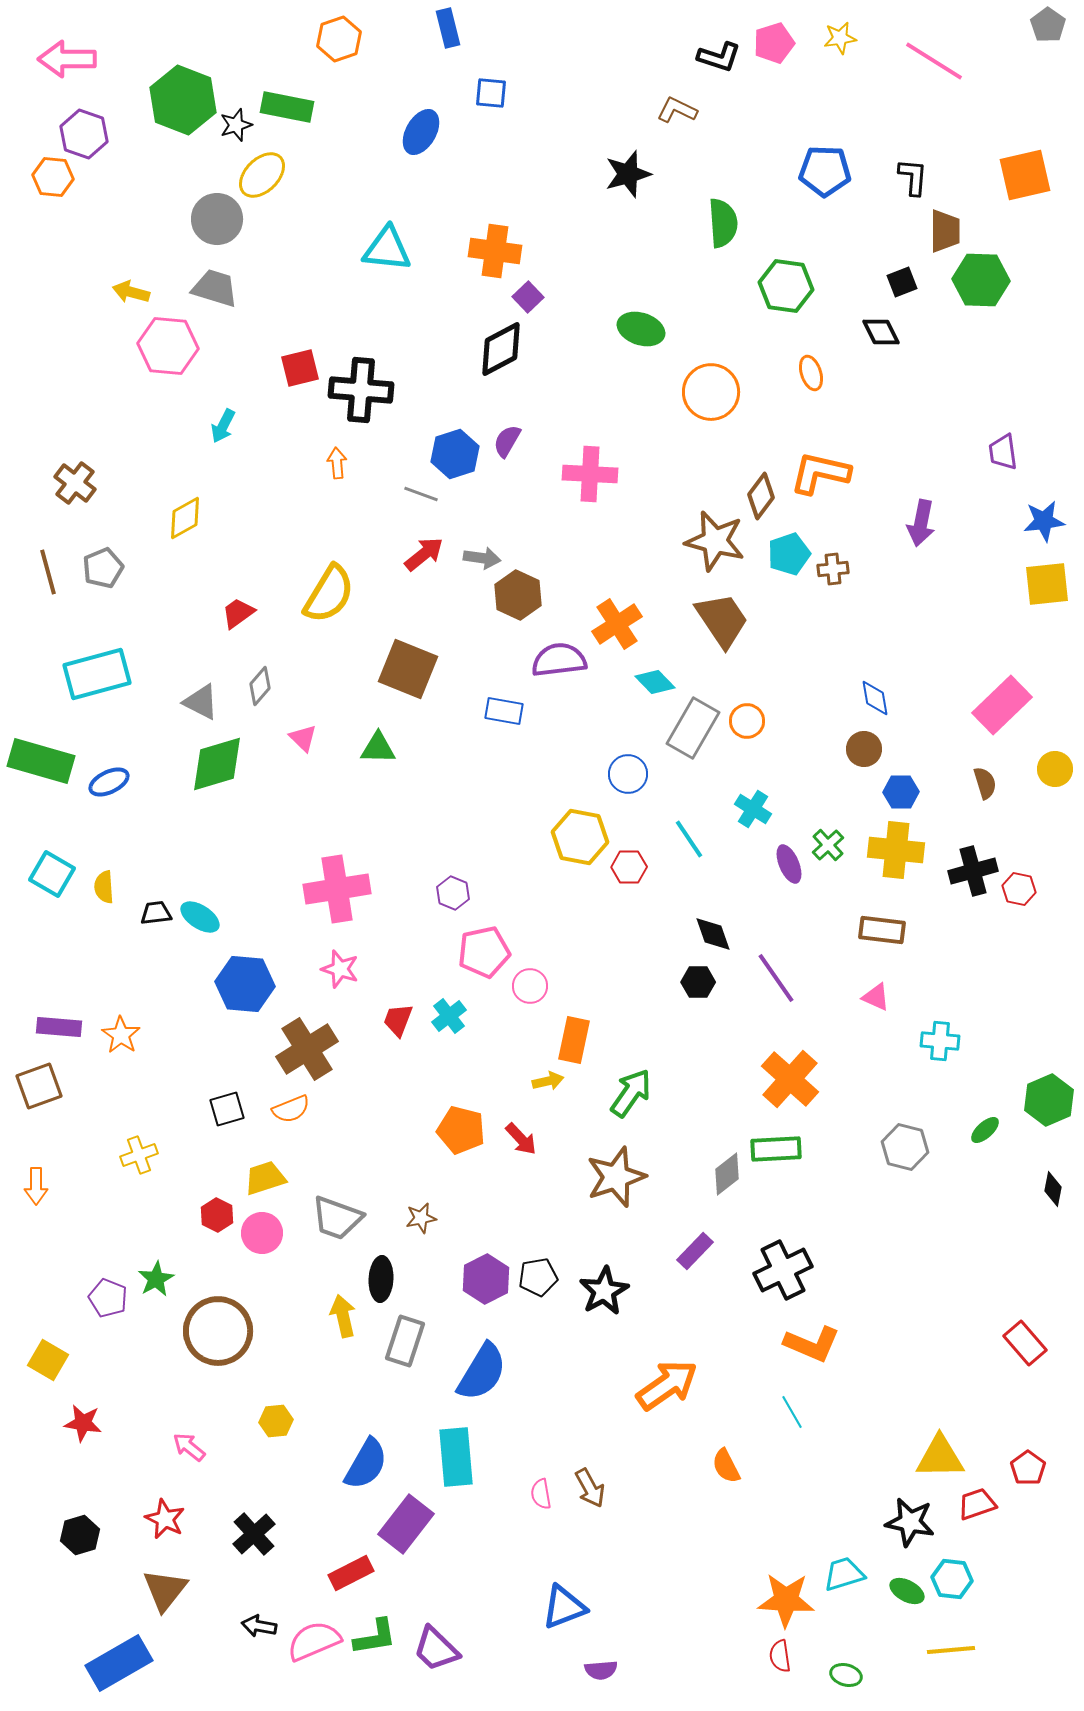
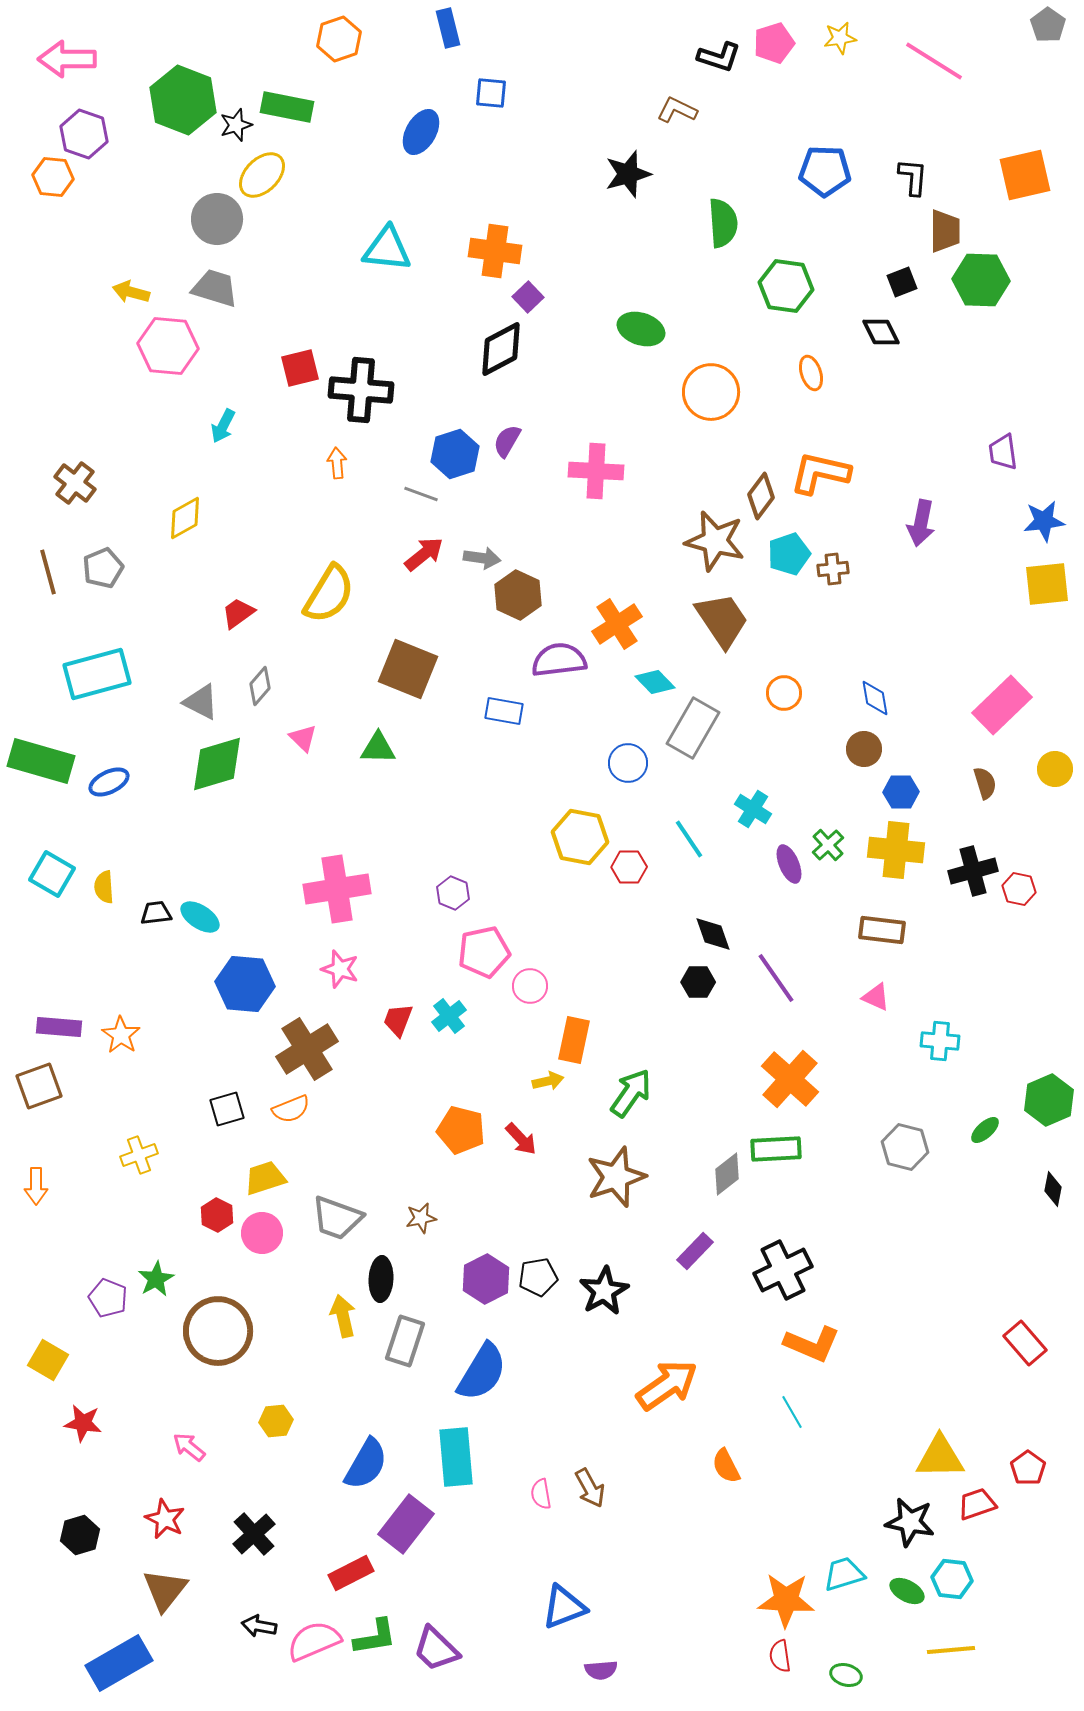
pink cross at (590, 474): moved 6 px right, 3 px up
orange circle at (747, 721): moved 37 px right, 28 px up
blue circle at (628, 774): moved 11 px up
